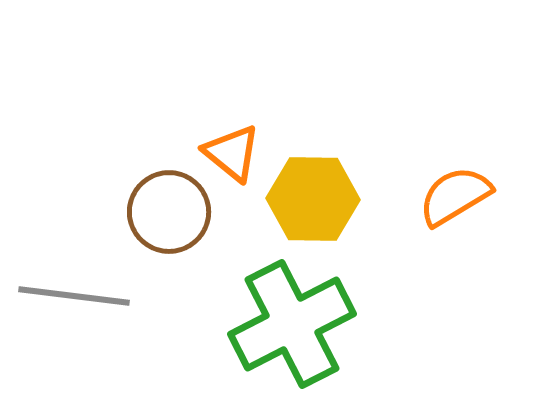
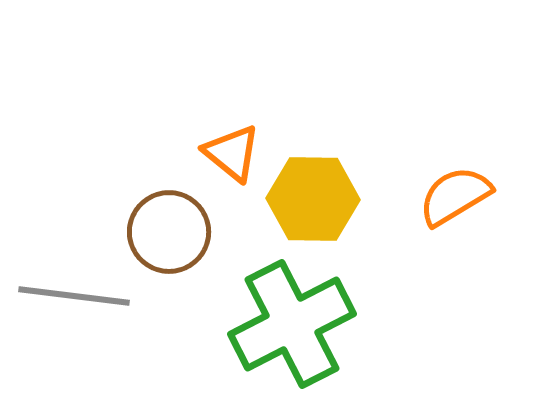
brown circle: moved 20 px down
